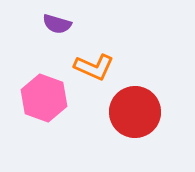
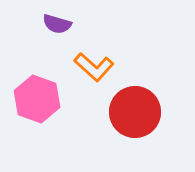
orange L-shape: rotated 18 degrees clockwise
pink hexagon: moved 7 px left, 1 px down
